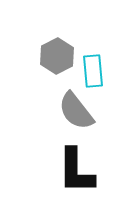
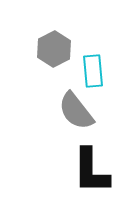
gray hexagon: moved 3 px left, 7 px up
black L-shape: moved 15 px right
